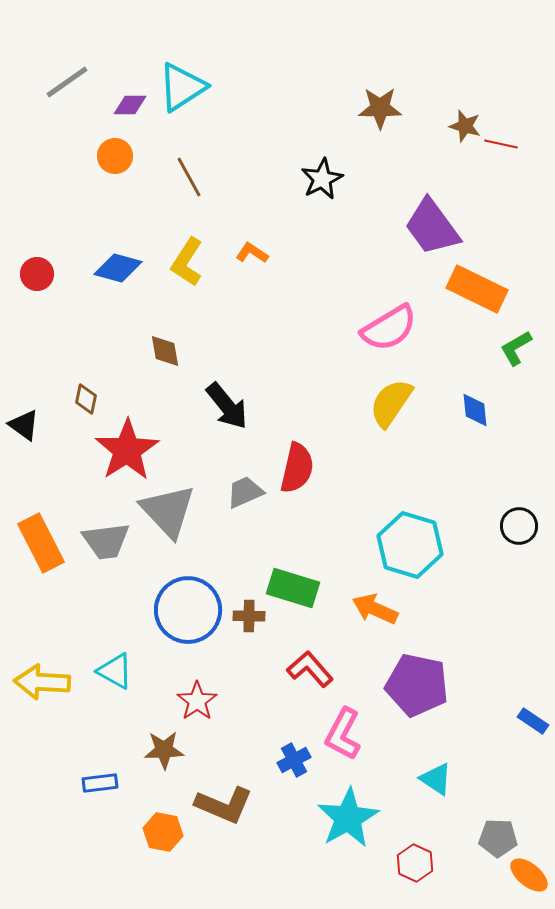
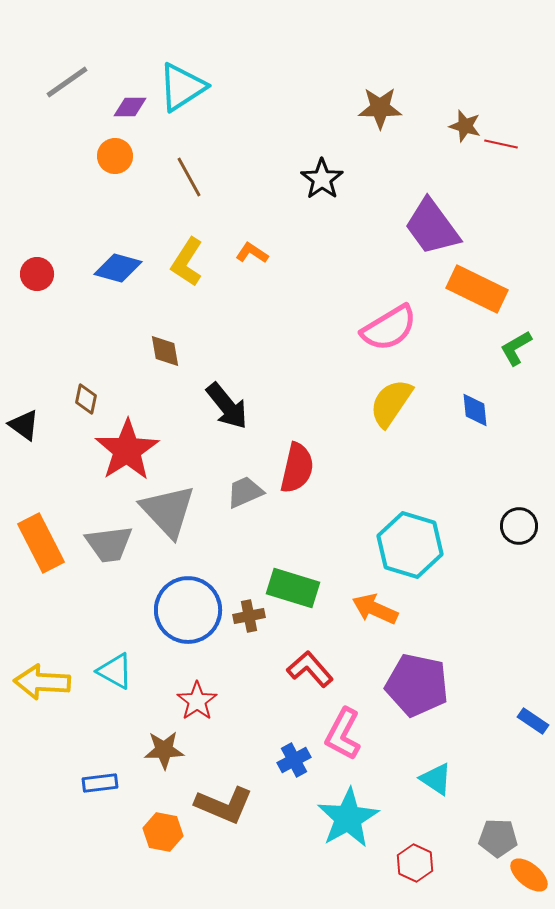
purple diamond at (130, 105): moved 2 px down
black star at (322, 179): rotated 9 degrees counterclockwise
gray trapezoid at (106, 541): moved 3 px right, 3 px down
brown cross at (249, 616): rotated 12 degrees counterclockwise
